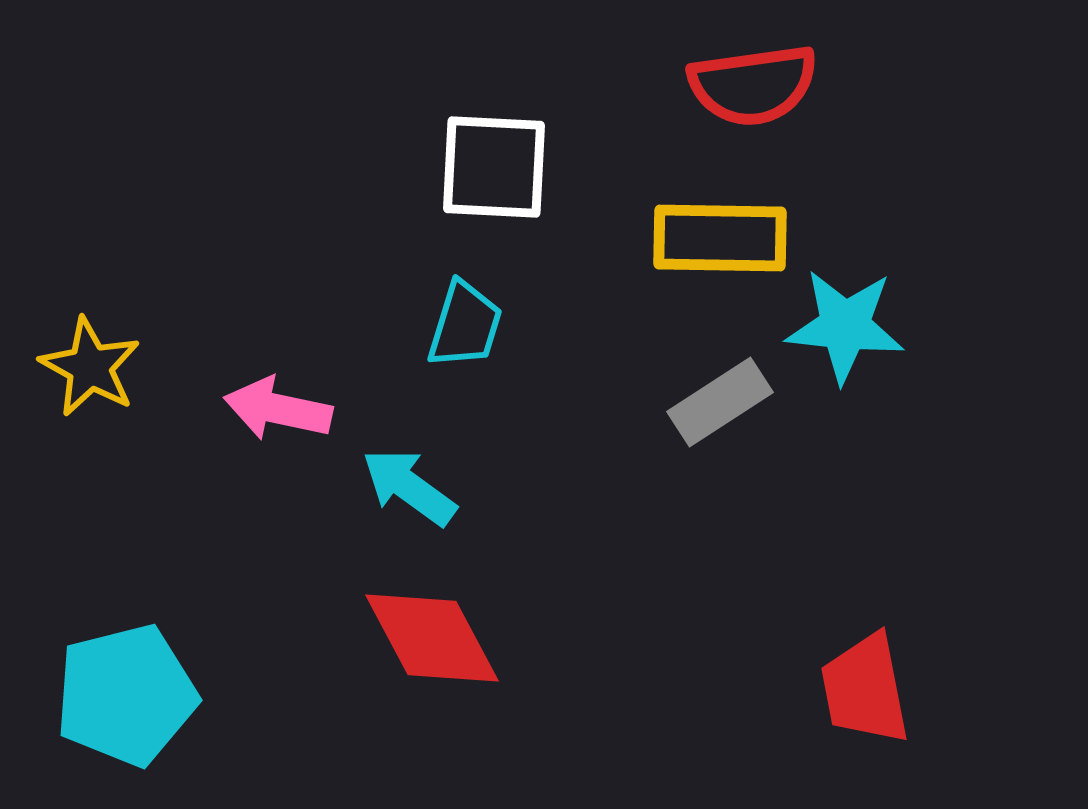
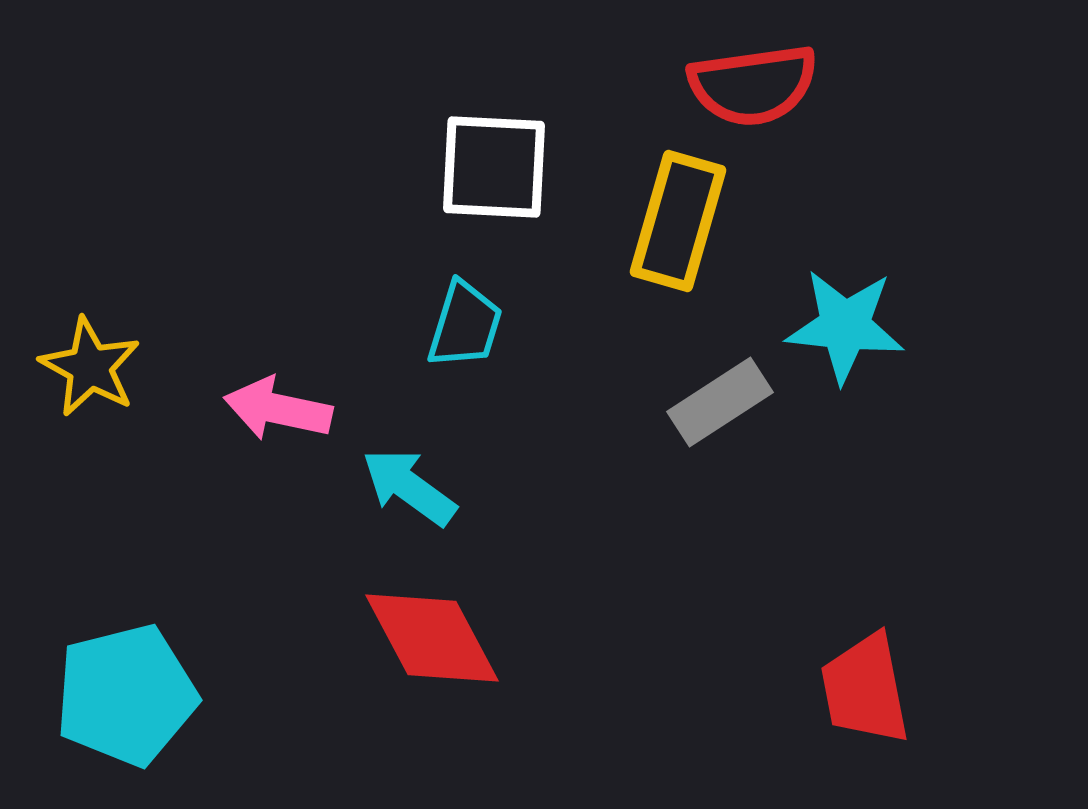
yellow rectangle: moved 42 px left, 17 px up; rotated 75 degrees counterclockwise
